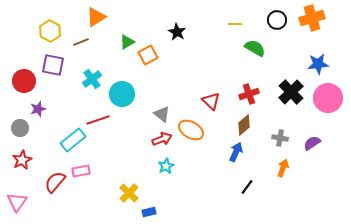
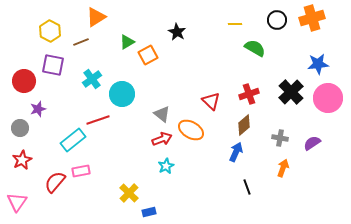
black line: rotated 56 degrees counterclockwise
